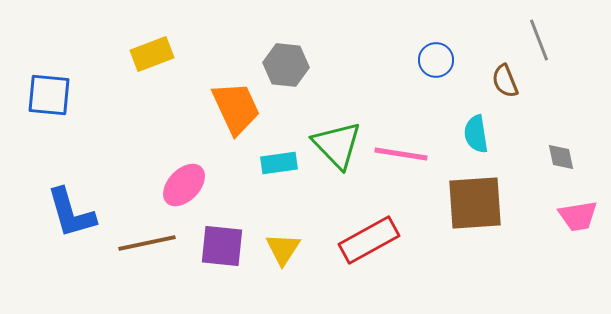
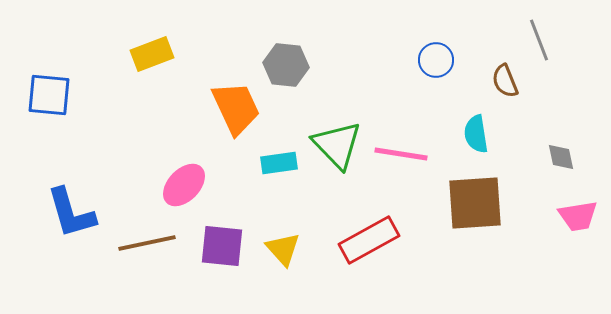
yellow triangle: rotated 15 degrees counterclockwise
